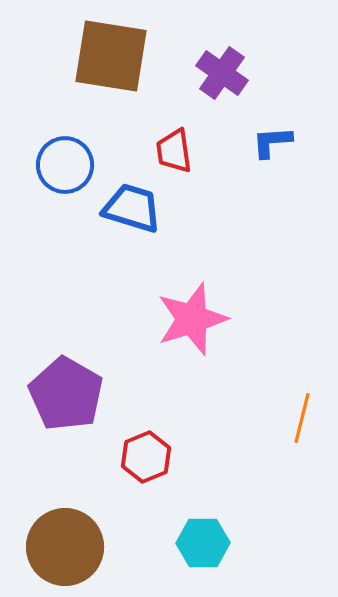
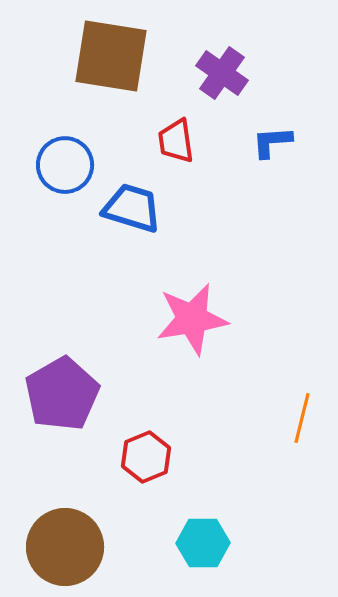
red trapezoid: moved 2 px right, 10 px up
pink star: rotated 8 degrees clockwise
purple pentagon: moved 4 px left; rotated 12 degrees clockwise
